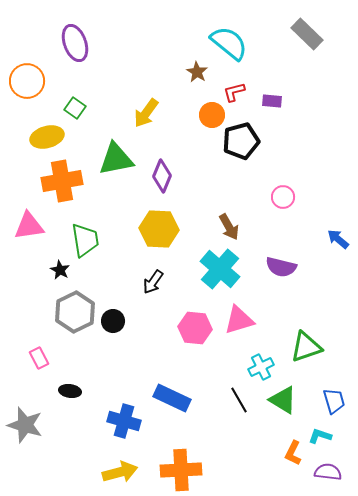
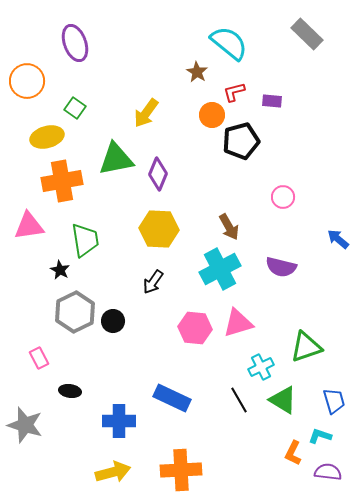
purple diamond at (162, 176): moved 4 px left, 2 px up
cyan cross at (220, 269): rotated 21 degrees clockwise
pink triangle at (239, 320): moved 1 px left, 3 px down
blue cross at (124, 421): moved 5 px left; rotated 16 degrees counterclockwise
yellow arrow at (120, 472): moved 7 px left
